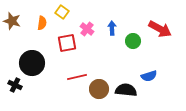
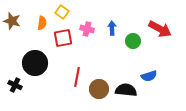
pink cross: rotated 24 degrees counterclockwise
red square: moved 4 px left, 5 px up
black circle: moved 3 px right
red line: rotated 66 degrees counterclockwise
